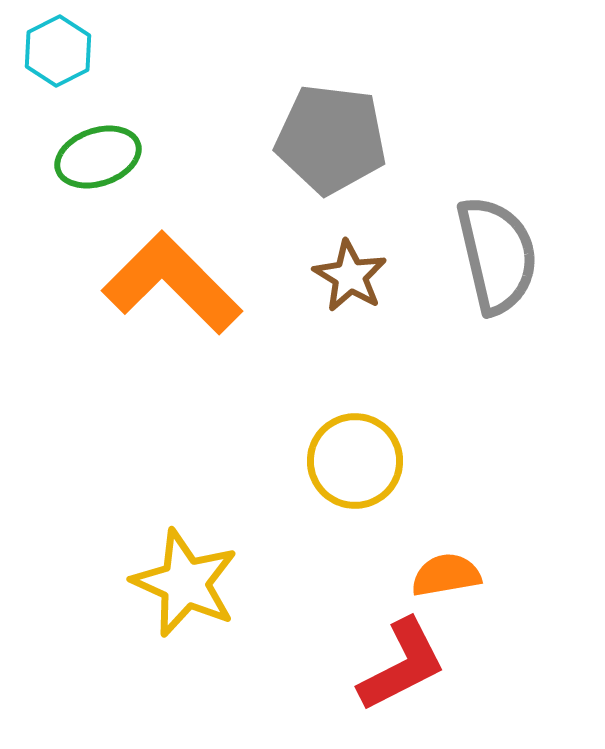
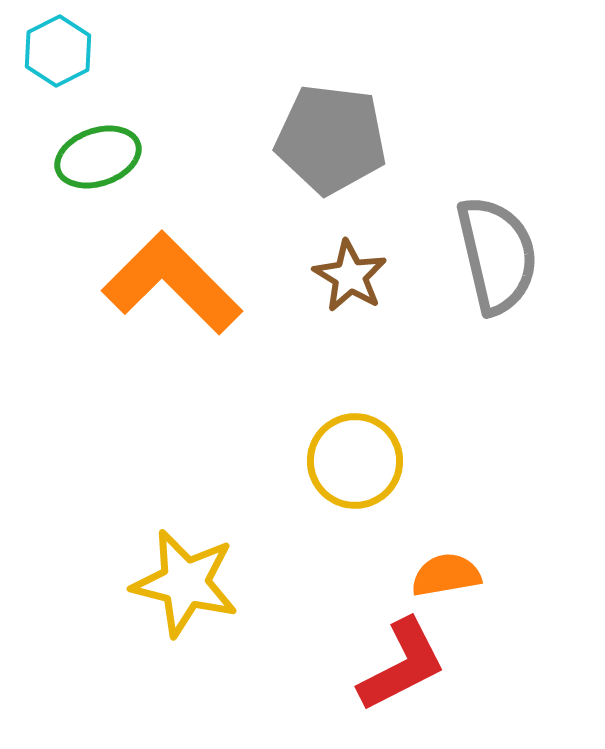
yellow star: rotated 10 degrees counterclockwise
